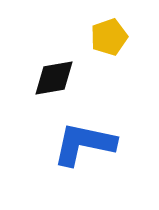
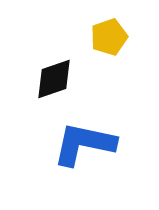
black diamond: moved 1 px down; rotated 9 degrees counterclockwise
